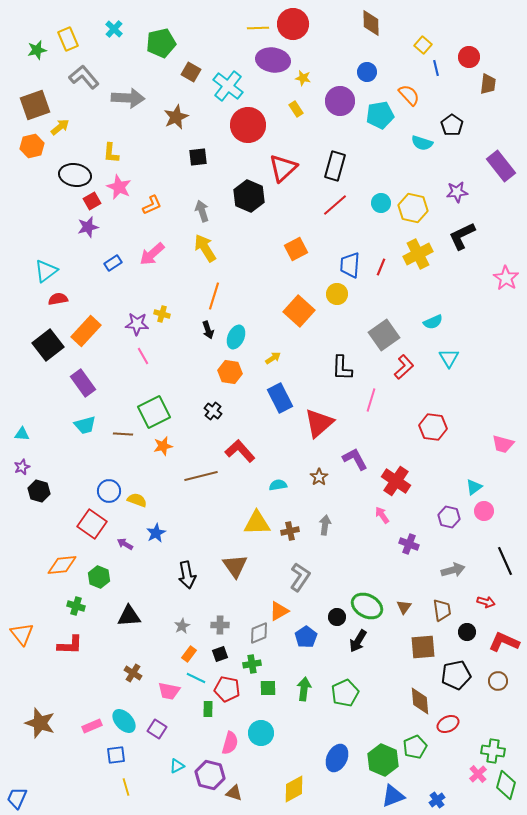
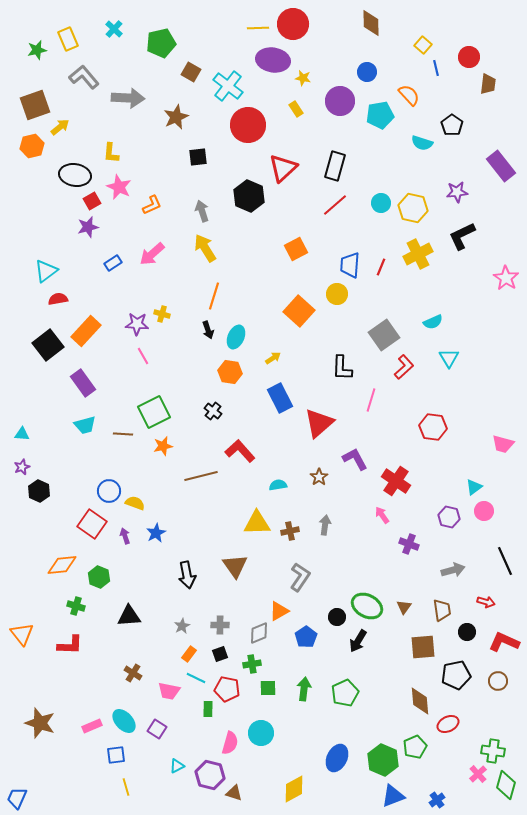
black hexagon at (39, 491): rotated 10 degrees clockwise
yellow semicircle at (137, 500): moved 2 px left, 3 px down
purple arrow at (125, 544): moved 8 px up; rotated 42 degrees clockwise
